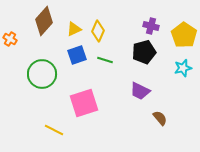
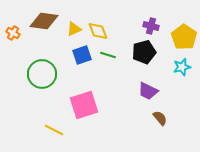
brown diamond: rotated 56 degrees clockwise
yellow diamond: rotated 45 degrees counterclockwise
yellow pentagon: moved 2 px down
orange cross: moved 3 px right, 6 px up
blue square: moved 5 px right
green line: moved 3 px right, 5 px up
cyan star: moved 1 px left, 1 px up
purple trapezoid: moved 8 px right
pink square: moved 2 px down
